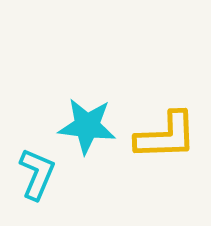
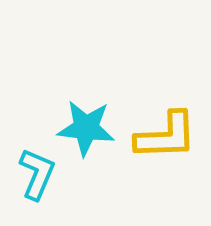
cyan star: moved 1 px left, 2 px down
